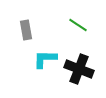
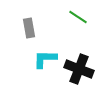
green line: moved 8 px up
gray rectangle: moved 3 px right, 2 px up
